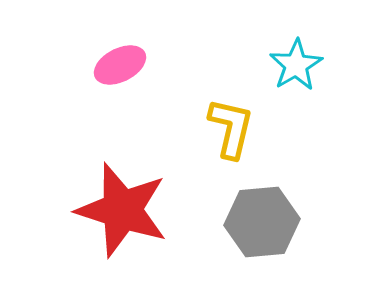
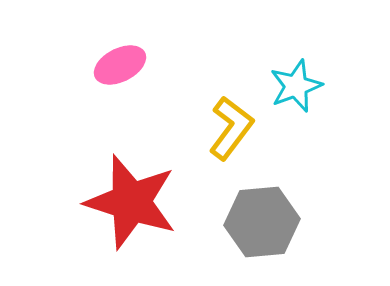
cyan star: moved 21 px down; rotated 10 degrees clockwise
yellow L-shape: rotated 24 degrees clockwise
red star: moved 9 px right, 8 px up
